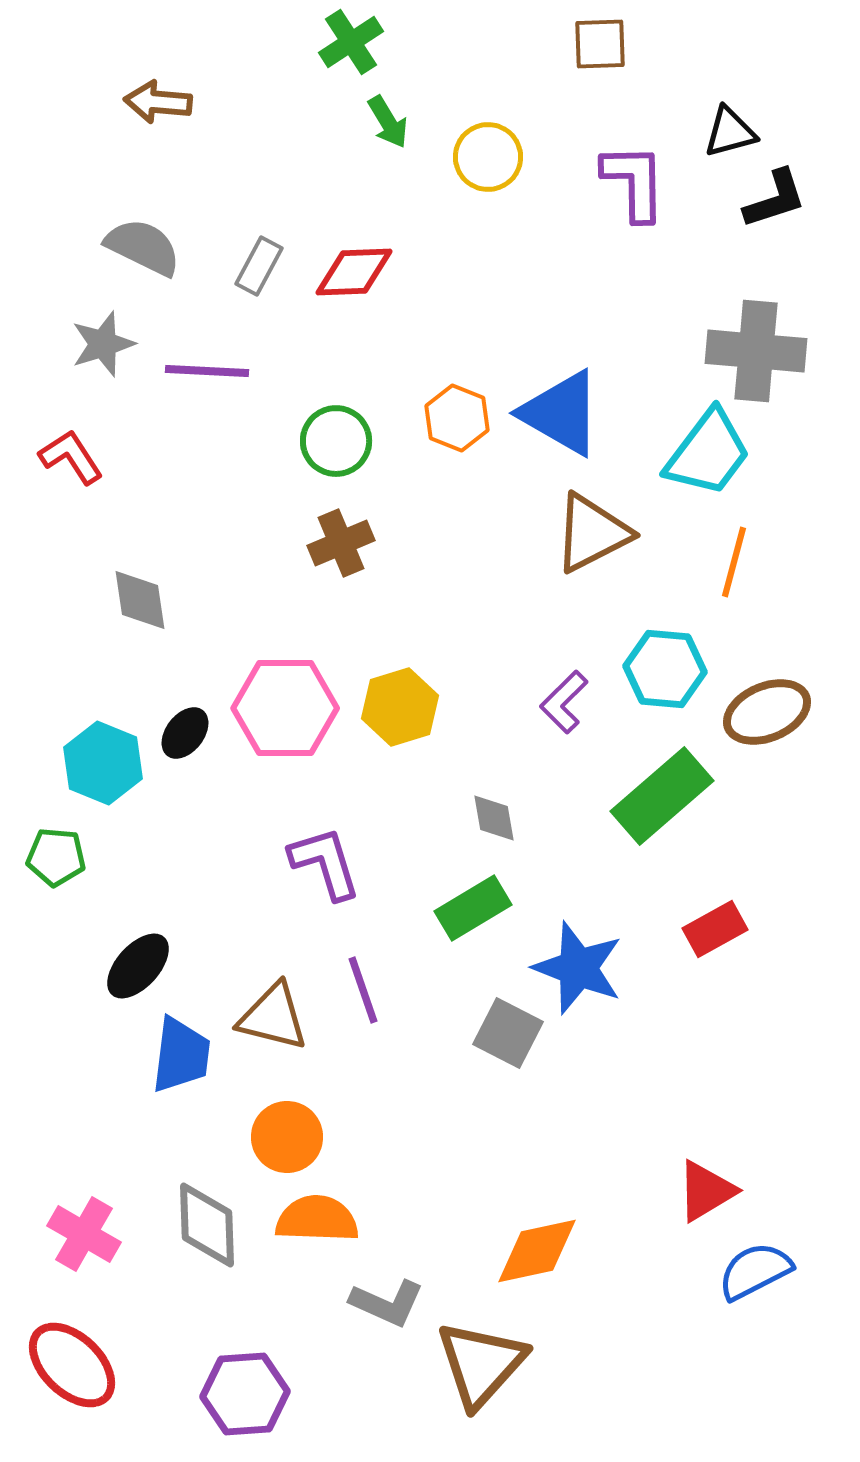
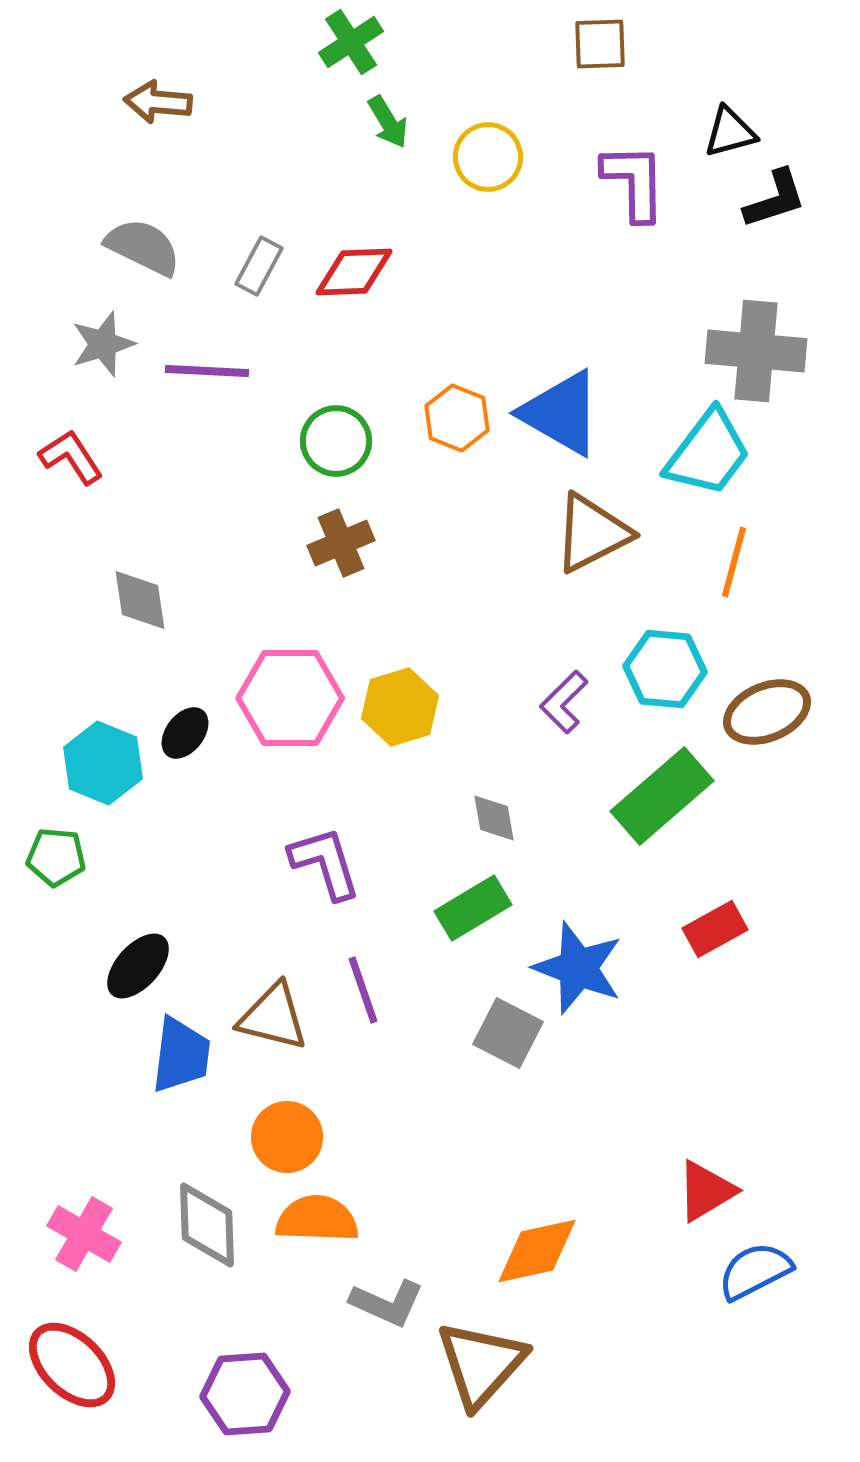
pink hexagon at (285, 708): moved 5 px right, 10 px up
